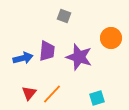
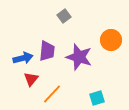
gray square: rotated 32 degrees clockwise
orange circle: moved 2 px down
red triangle: moved 2 px right, 14 px up
